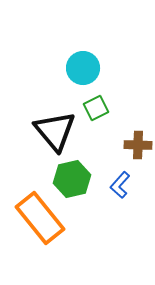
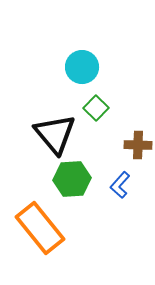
cyan circle: moved 1 px left, 1 px up
green square: rotated 20 degrees counterclockwise
black triangle: moved 3 px down
green hexagon: rotated 9 degrees clockwise
orange rectangle: moved 10 px down
